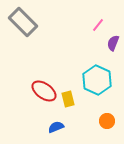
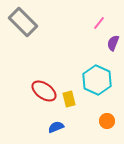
pink line: moved 1 px right, 2 px up
yellow rectangle: moved 1 px right
